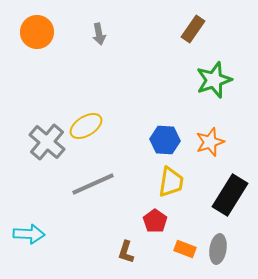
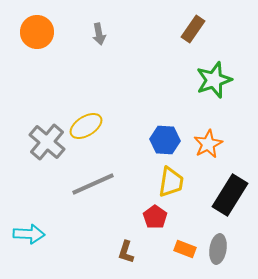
orange star: moved 2 px left, 2 px down; rotated 8 degrees counterclockwise
red pentagon: moved 4 px up
